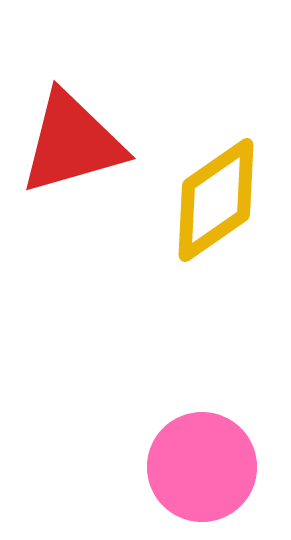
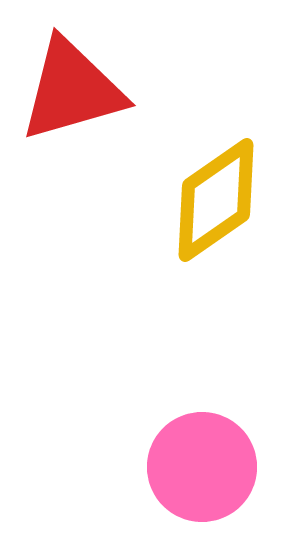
red triangle: moved 53 px up
